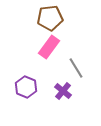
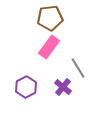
gray line: moved 2 px right
purple hexagon: rotated 10 degrees clockwise
purple cross: moved 4 px up
